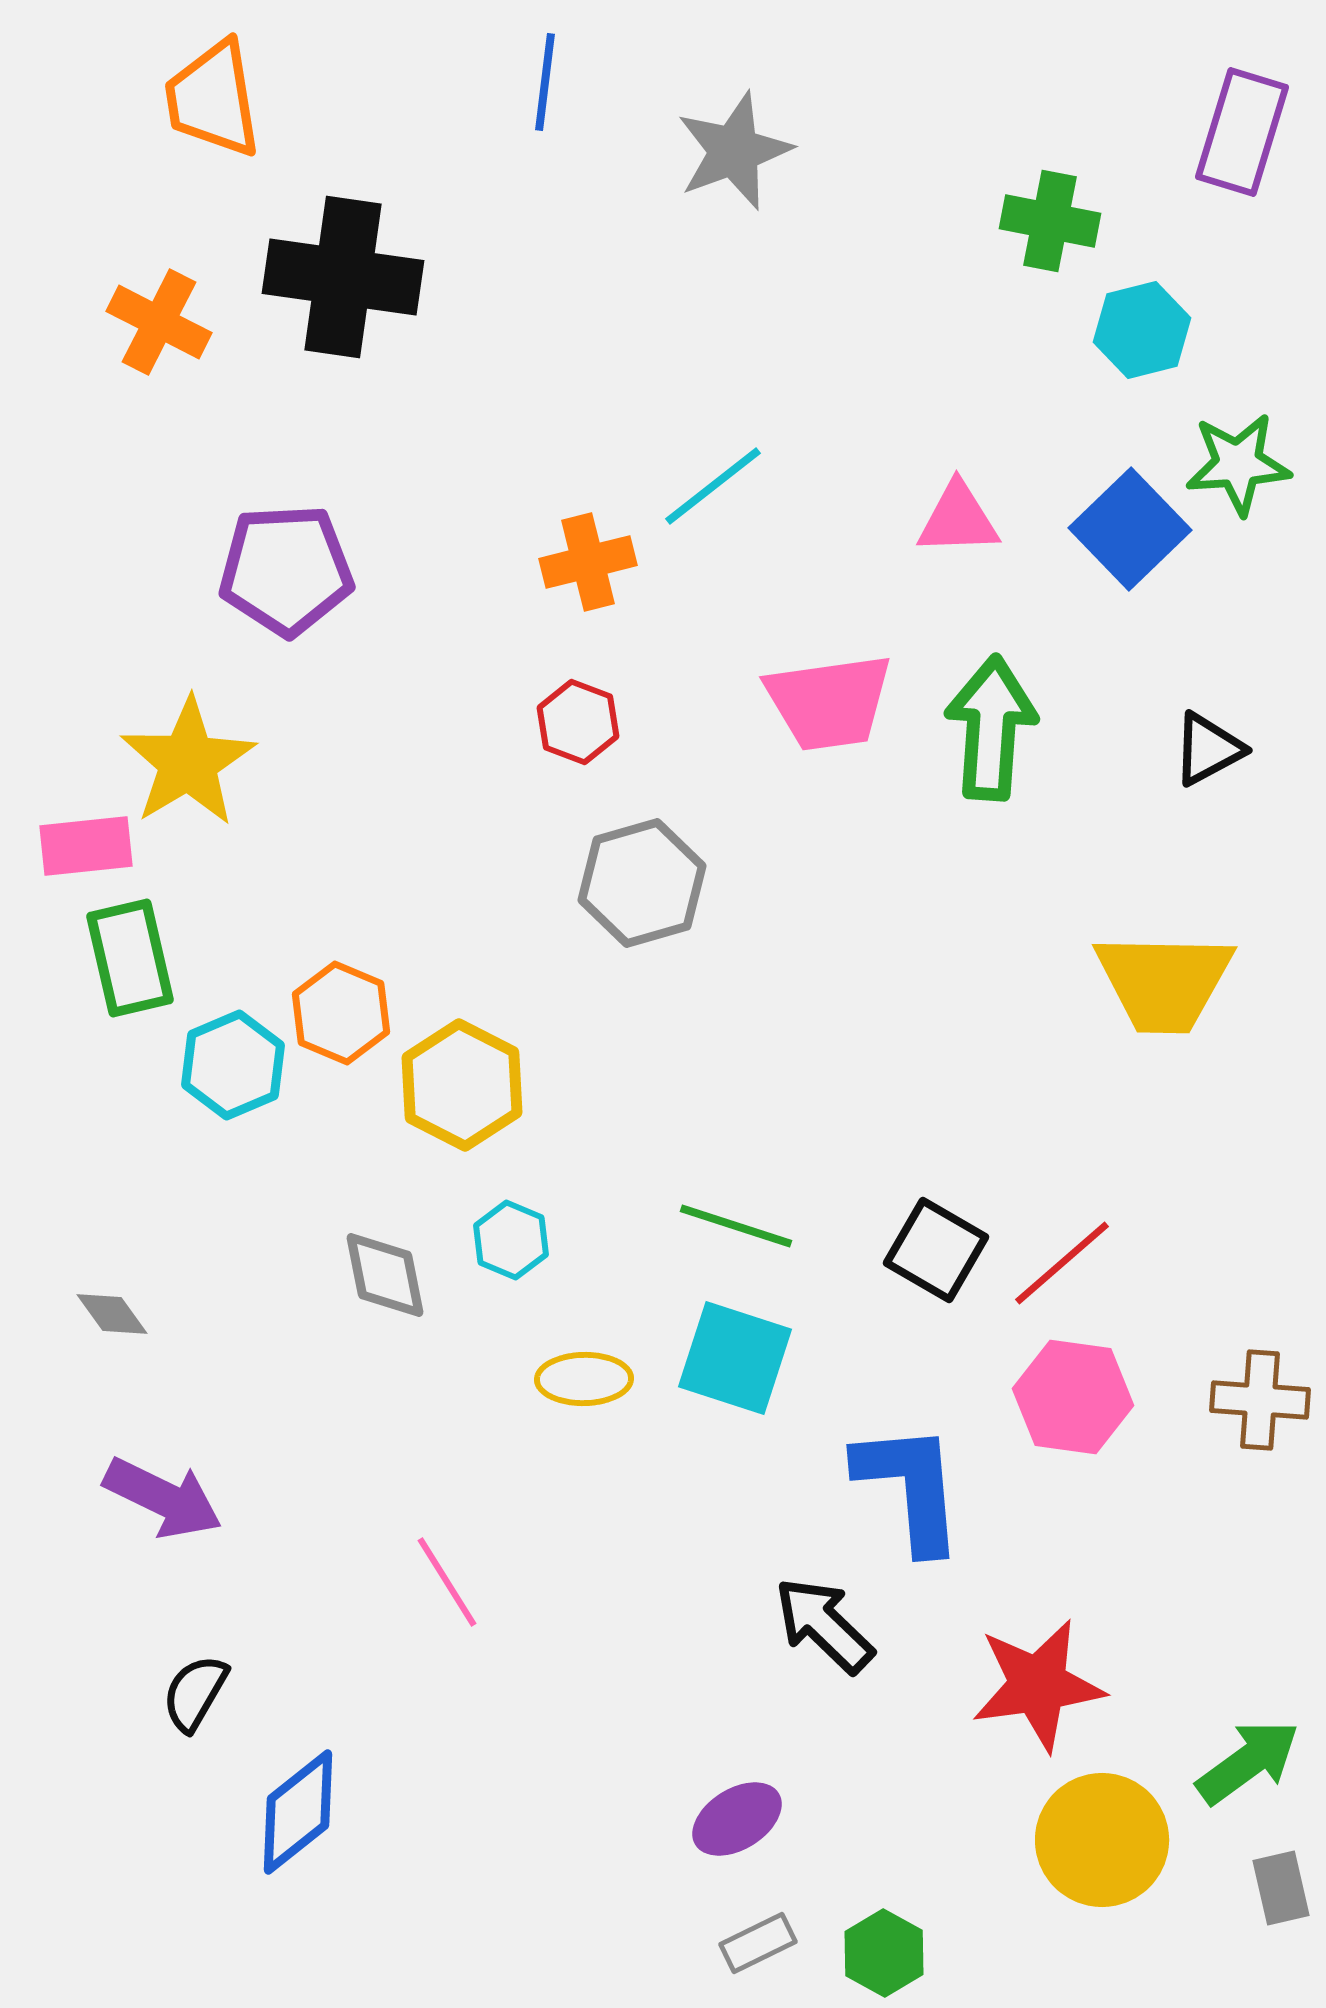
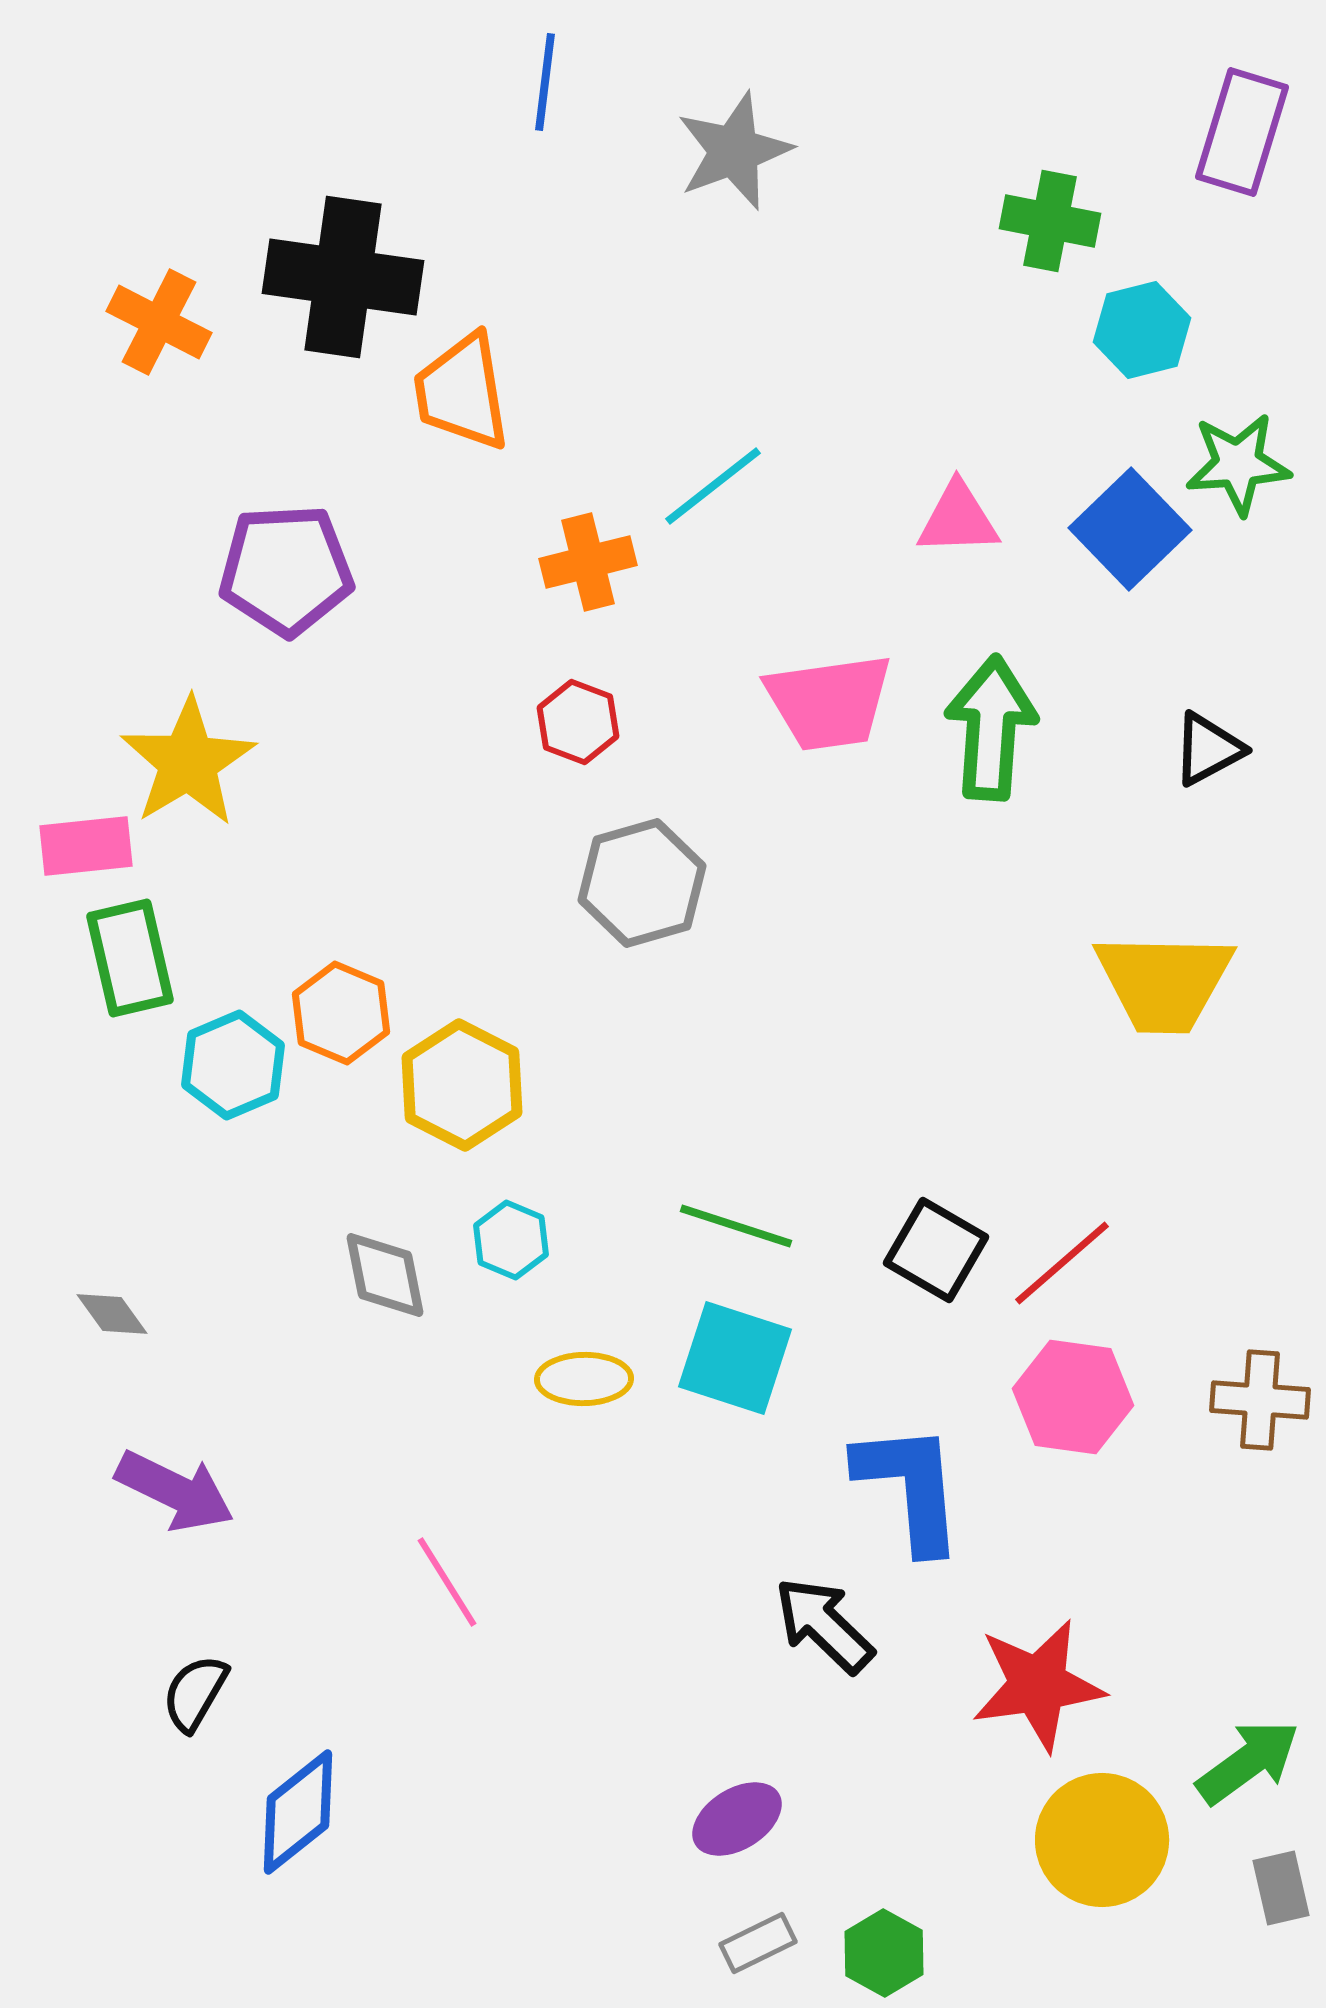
orange trapezoid at (213, 99): moved 249 px right, 293 px down
purple arrow at (163, 1498): moved 12 px right, 7 px up
